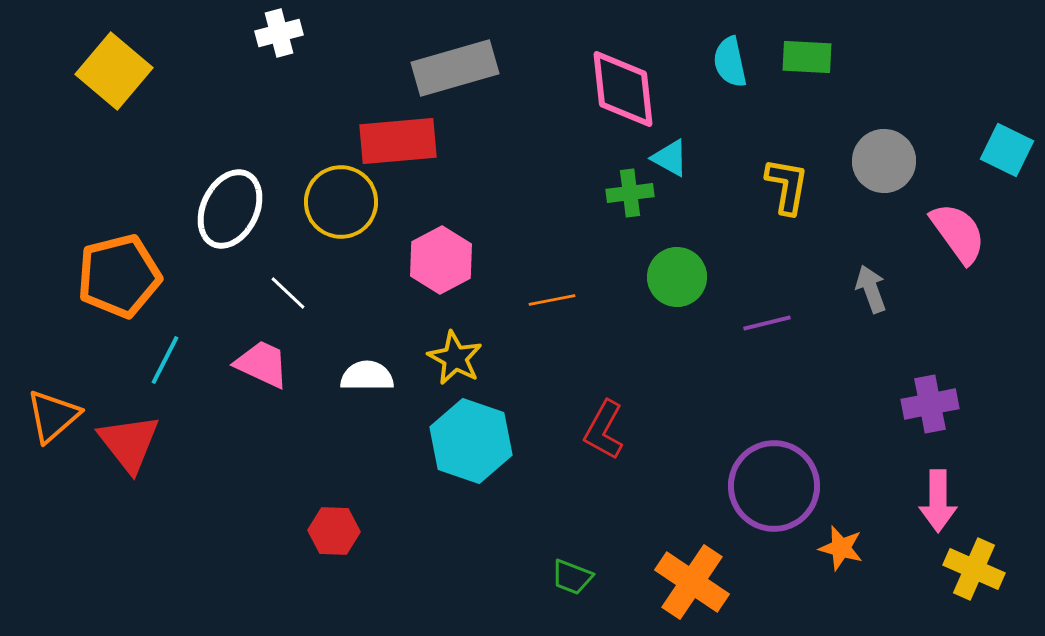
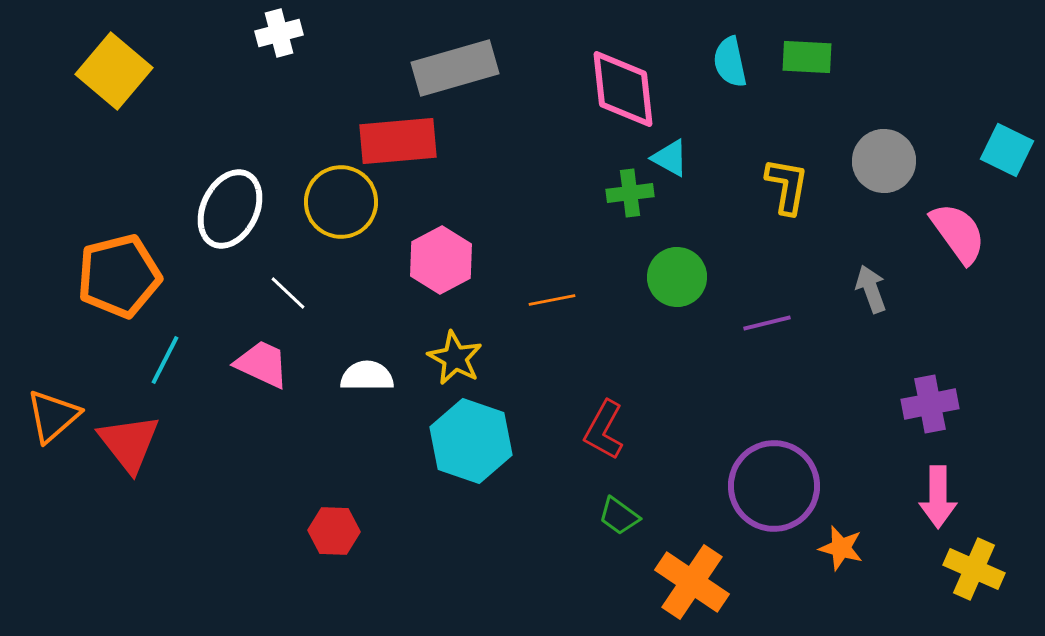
pink arrow: moved 4 px up
green trapezoid: moved 47 px right, 61 px up; rotated 15 degrees clockwise
